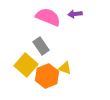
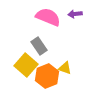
gray rectangle: moved 2 px left
